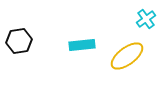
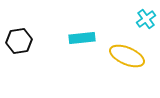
cyan rectangle: moved 7 px up
yellow ellipse: rotated 60 degrees clockwise
